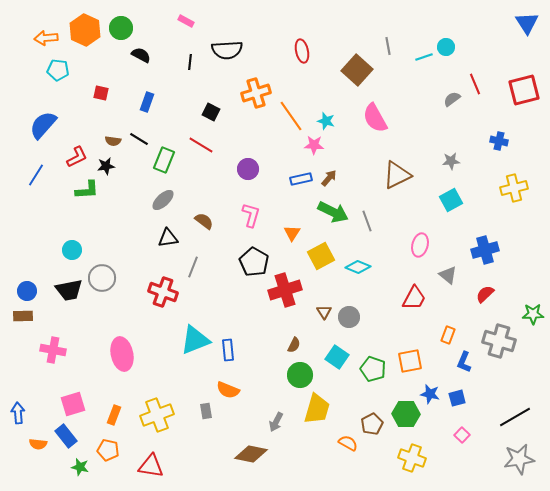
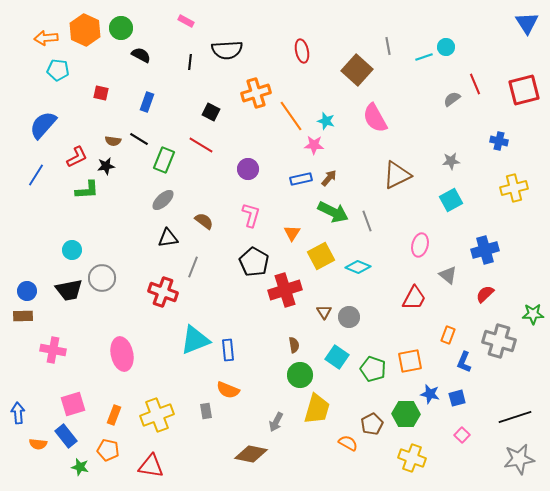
brown semicircle at (294, 345): rotated 35 degrees counterclockwise
black line at (515, 417): rotated 12 degrees clockwise
